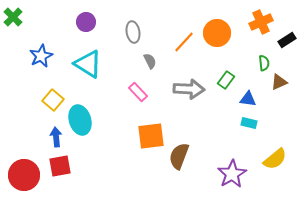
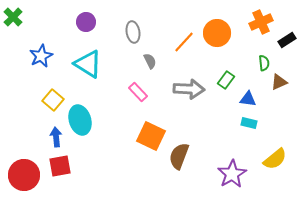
orange square: rotated 32 degrees clockwise
